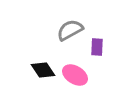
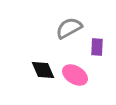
gray semicircle: moved 1 px left, 2 px up
black diamond: rotated 10 degrees clockwise
